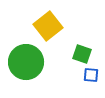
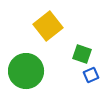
green circle: moved 9 px down
blue square: rotated 28 degrees counterclockwise
